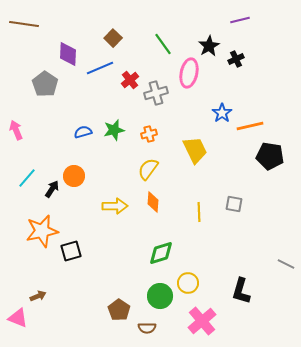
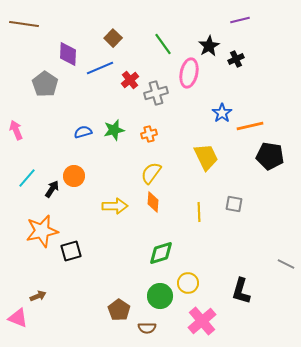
yellow trapezoid: moved 11 px right, 7 px down
yellow semicircle: moved 3 px right, 4 px down
